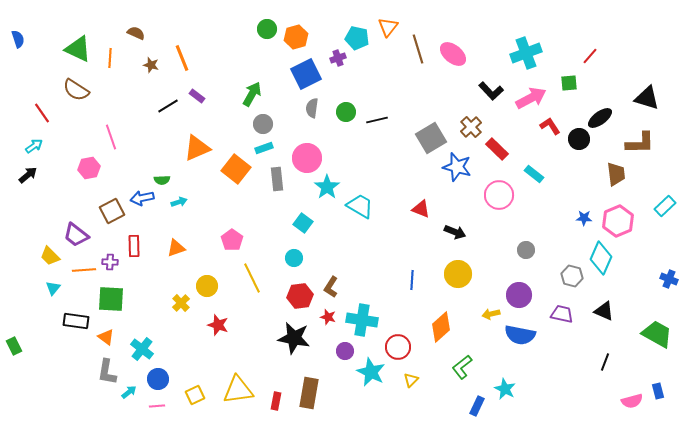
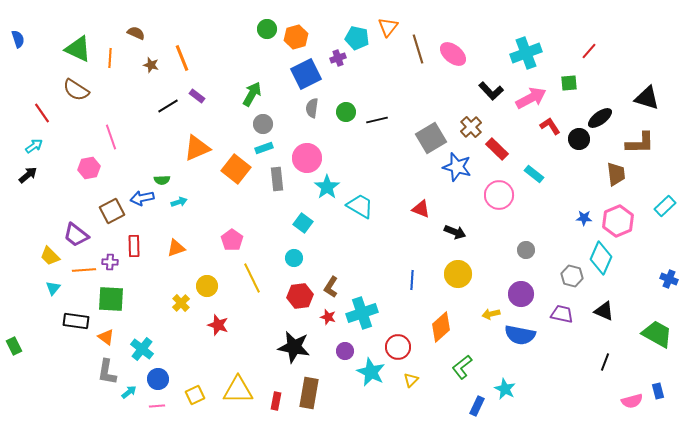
red line at (590, 56): moved 1 px left, 5 px up
purple circle at (519, 295): moved 2 px right, 1 px up
cyan cross at (362, 320): moved 7 px up; rotated 28 degrees counterclockwise
black star at (294, 338): moved 9 px down
yellow triangle at (238, 390): rotated 8 degrees clockwise
